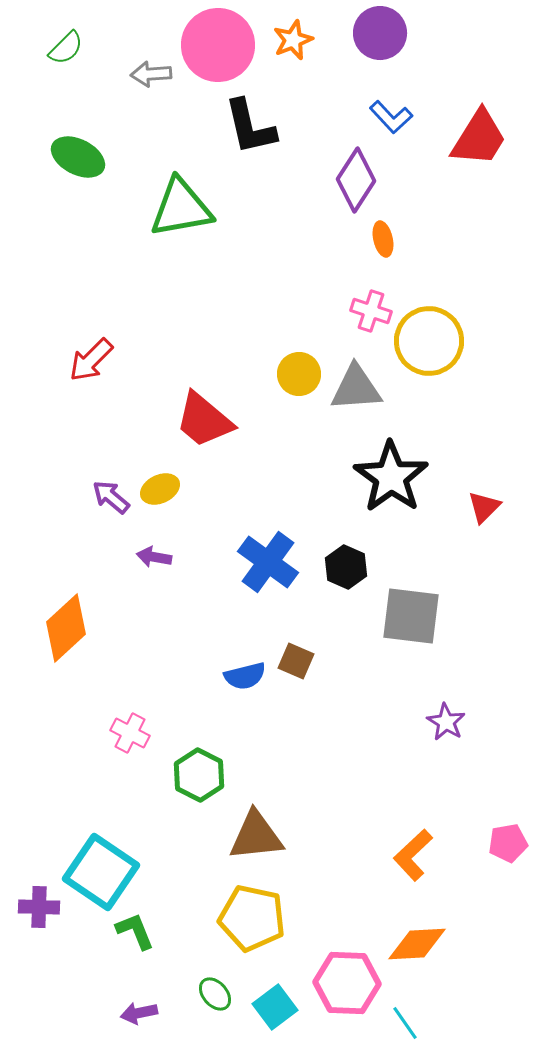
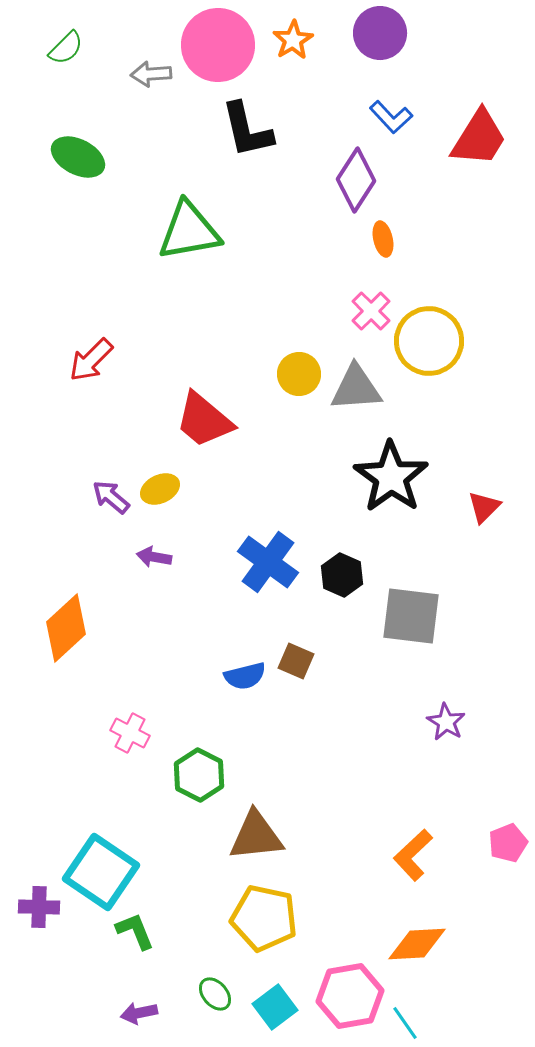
orange star at (293, 40): rotated 9 degrees counterclockwise
black L-shape at (250, 127): moved 3 px left, 3 px down
green triangle at (181, 208): moved 8 px right, 23 px down
pink cross at (371, 311): rotated 27 degrees clockwise
black hexagon at (346, 567): moved 4 px left, 8 px down
pink pentagon at (508, 843): rotated 12 degrees counterclockwise
yellow pentagon at (252, 918): moved 12 px right
pink hexagon at (347, 983): moved 3 px right, 13 px down; rotated 12 degrees counterclockwise
